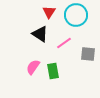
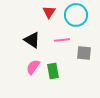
black triangle: moved 8 px left, 6 px down
pink line: moved 2 px left, 3 px up; rotated 28 degrees clockwise
gray square: moved 4 px left, 1 px up
